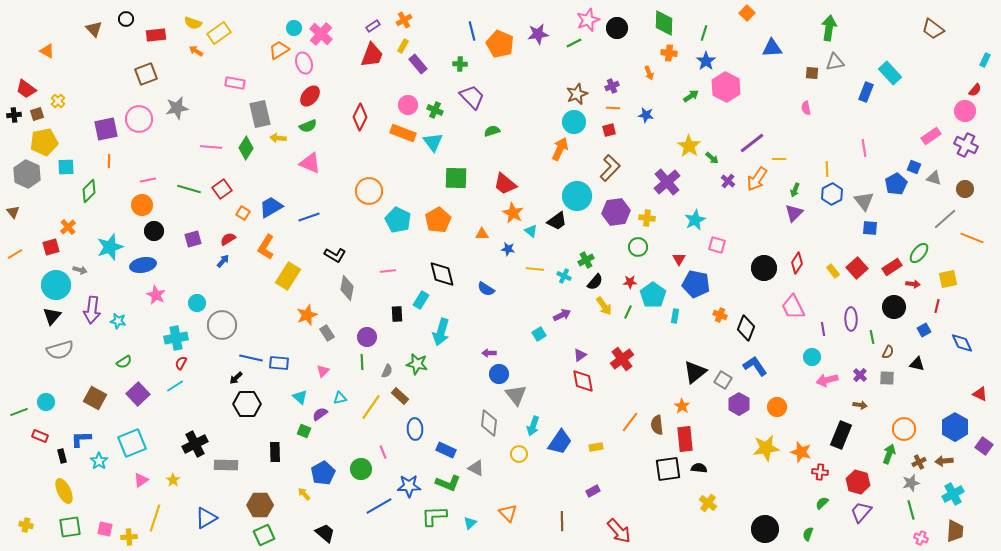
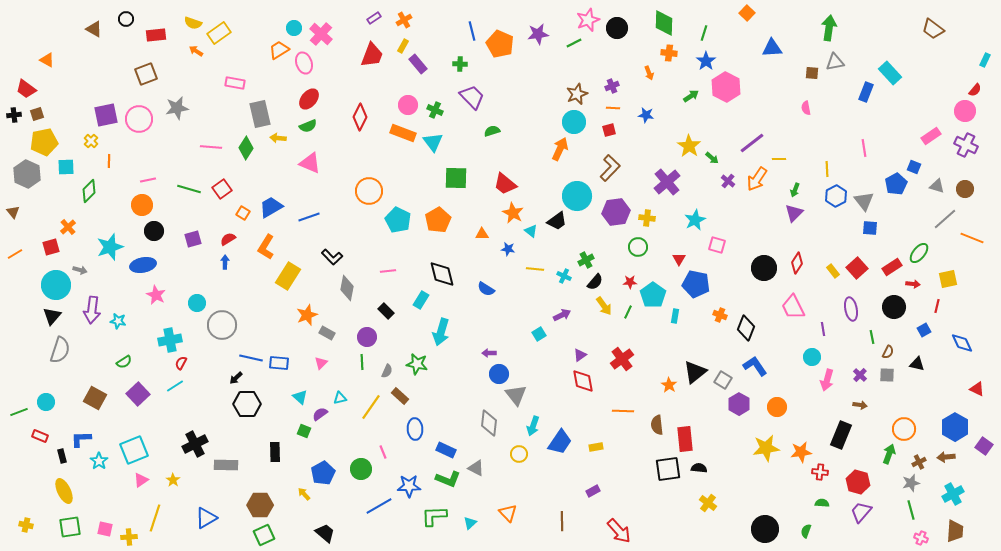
purple rectangle at (373, 26): moved 1 px right, 8 px up
brown triangle at (94, 29): rotated 18 degrees counterclockwise
orange triangle at (47, 51): moved 9 px down
red ellipse at (310, 96): moved 1 px left, 3 px down
yellow cross at (58, 101): moved 33 px right, 40 px down
purple square at (106, 129): moved 14 px up
gray triangle at (934, 178): moved 3 px right, 8 px down
blue hexagon at (832, 194): moved 4 px right, 2 px down
black L-shape at (335, 255): moved 3 px left, 2 px down; rotated 15 degrees clockwise
blue arrow at (223, 261): moved 2 px right, 1 px down; rotated 40 degrees counterclockwise
black rectangle at (397, 314): moved 11 px left, 3 px up; rotated 42 degrees counterclockwise
purple ellipse at (851, 319): moved 10 px up; rotated 10 degrees counterclockwise
gray rectangle at (327, 333): rotated 28 degrees counterclockwise
cyan cross at (176, 338): moved 6 px left, 2 px down
gray semicircle at (60, 350): rotated 56 degrees counterclockwise
pink triangle at (323, 371): moved 2 px left, 8 px up
gray square at (887, 378): moved 3 px up
pink arrow at (827, 380): rotated 60 degrees counterclockwise
red triangle at (980, 394): moved 3 px left, 5 px up
orange star at (682, 406): moved 13 px left, 21 px up
orange line at (630, 422): moved 7 px left, 11 px up; rotated 55 degrees clockwise
cyan square at (132, 443): moved 2 px right, 7 px down
orange star at (801, 452): rotated 25 degrees counterclockwise
brown arrow at (944, 461): moved 2 px right, 4 px up
green L-shape at (448, 483): moved 4 px up
green semicircle at (822, 503): rotated 48 degrees clockwise
green semicircle at (808, 534): moved 2 px left, 3 px up
